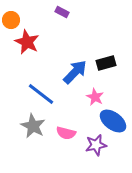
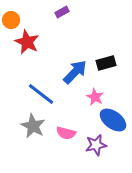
purple rectangle: rotated 56 degrees counterclockwise
blue ellipse: moved 1 px up
